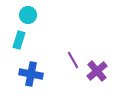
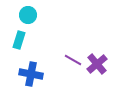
purple line: rotated 30 degrees counterclockwise
purple cross: moved 7 px up
